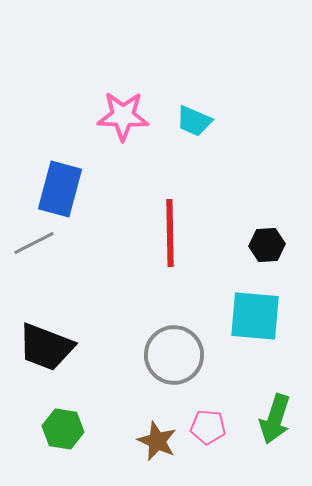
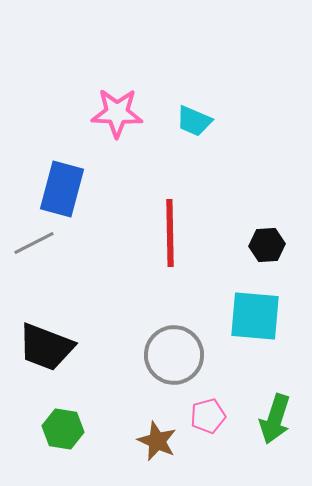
pink star: moved 6 px left, 3 px up
blue rectangle: moved 2 px right
pink pentagon: moved 11 px up; rotated 20 degrees counterclockwise
